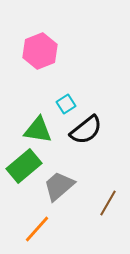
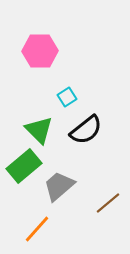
pink hexagon: rotated 20 degrees clockwise
cyan square: moved 1 px right, 7 px up
green triangle: moved 1 px right; rotated 36 degrees clockwise
brown line: rotated 20 degrees clockwise
